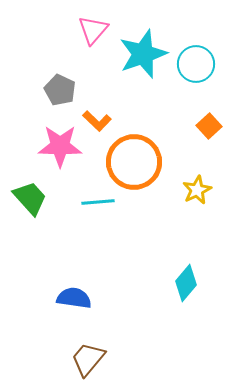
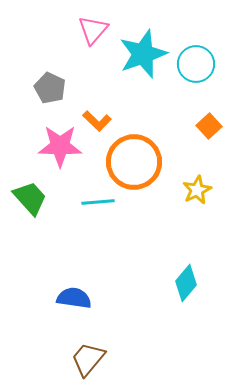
gray pentagon: moved 10 px left, 2 px up
